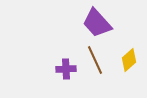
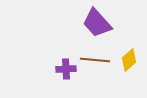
brown line: rotated 60 degrees counterclockwise
